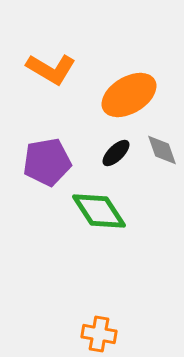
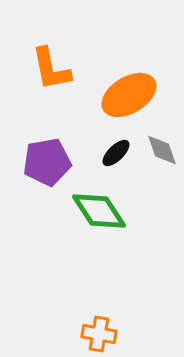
orange L-shape: rotated 48 degrees clockwise
